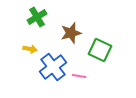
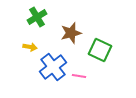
yellow arrow: moved 2 px up
